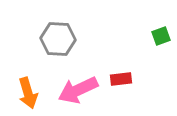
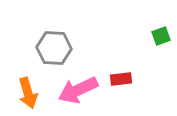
gray hexagon: moved 4 px left, 9 px down
